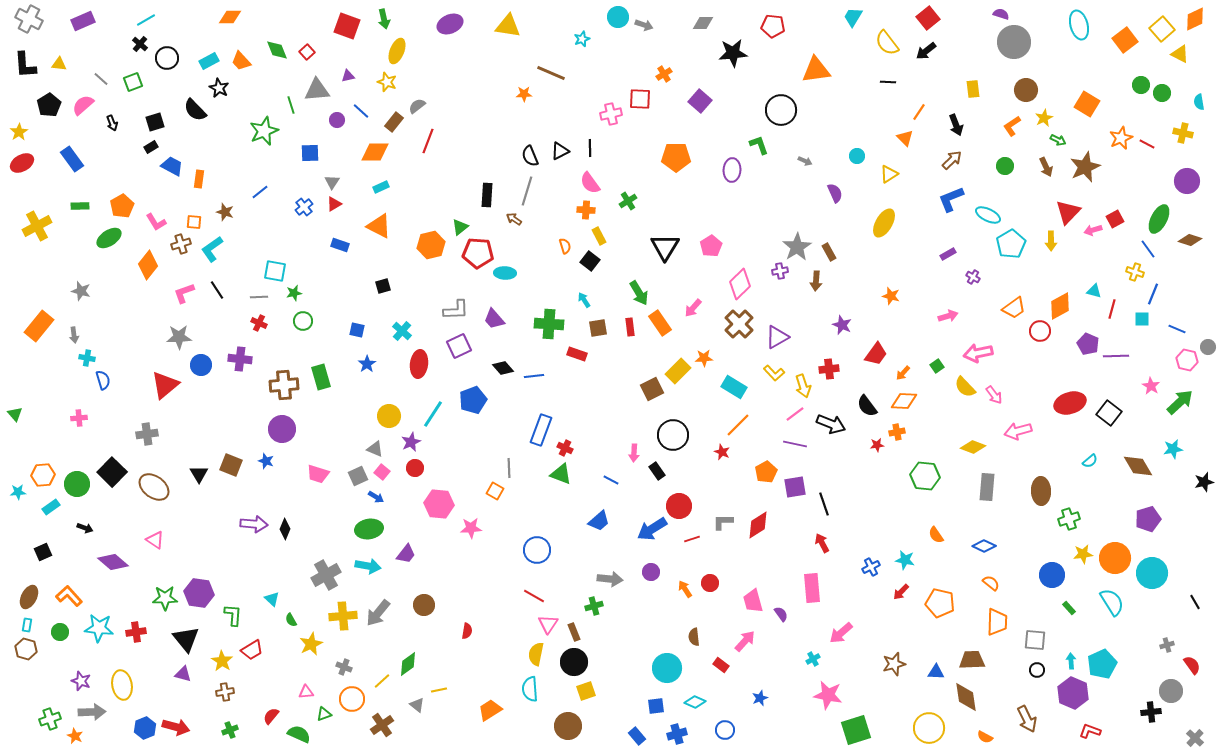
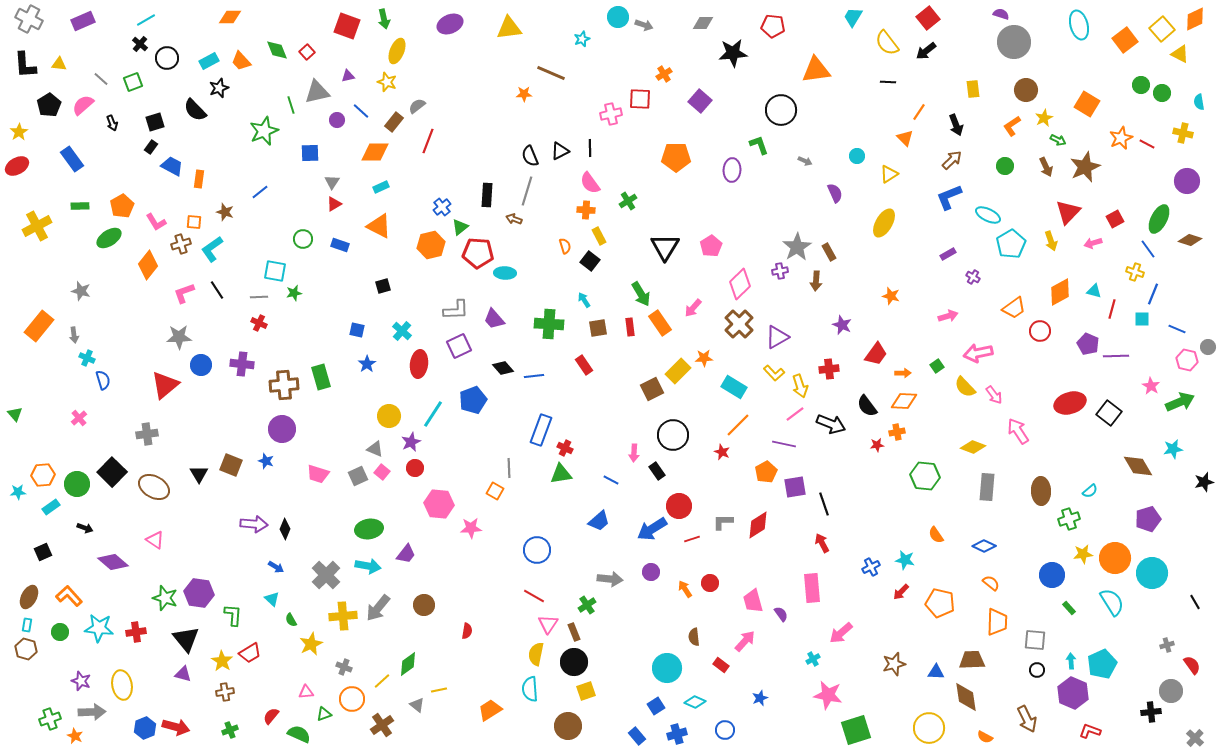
yellow triangle at (508, 26): moved 1 px right, 2 px down; rotated 16 degrees counterclockwise
black star at (219, 88): rotated 24 degrees clockwise
gray triangle at (317, 90): moved 2 px down; rotated 8 degrees counterclockwise
black rectangle at (151, 147): rotated 24 degrees counterclockwise
red ellipse at (22, 163): moved 5 px left, 3 px down
blue L-shape at (951, 199): moved 2 px left, 2 px up
blue cross at (304, 207): moved 138 px right
brown arrow at (514, 219): rotated 14 degrees counterclockwise
pink arrow at (1093, 230): moved 13 px down
yellow arrow at (1051, 241): rotated 18 degrees counterclockwise
green arrow at (639, 293): moved 2 px right, 1 px down
orange diamond at (1060, 306): moved 14 px up
green circle at (303, 321): moved 82 px up
red rectangle at (577, 354): moved 7 px right, 11 px down; rotated 36 degrees clockwise
cyan cross at (87, 358): rotated 14 degrees clockwise
purple cross at (240, 359): moved 2 px right, 5 px down
orange arrow at (903, 373): rotated 133 degrees counterclockwise
yellow arrow at (803, 386): moved 3 px left
green arrow at (1180, 402): rotated 20 degrees clockwise
pink cross at (79, 418): rotated 35 degrees counterclockwise
pink arrow at (1018, 431): rotated 72 degrees clockwise
purple line at (795, 444): moved 11 px left
cyan semicircle at (1090, 461): moved 30 px down
green triangle at (561, 474): rotated 30 degrees counterclockwise
brown ellipse at (154, 487): rotated 8 degrees counterclockwise
blue arrow at (376, 497): moved 100 px left, 70 px down
gray cross at (326, 575): rotated 16 degrees counterclockwise
green star at (165, 598): rotated 20 degrees clockwise
green cross at (594, 606): moved 7 px left, 1 px up; rotated 18 degrees counterclockwise
gray arrow at (378, 613): moved 5 px up
red trapezoid at (252, 650): moved 2 px left, 3 px down
blue square at (656, 706): rotated 24 degrees counterclockwise
